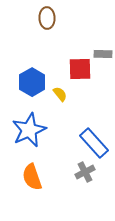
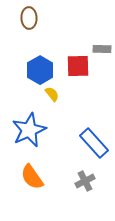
brown ellipse: moved 18 px left
gray rectangle: moved 1 px left, 5 px up
red square: moved 2 px left, 3 px up
blue hexagon: moved 8 px right, 12 px up
yellow semicircle: moved 8 px left
gray cross: moved 9 px down
orange semicircle: rotated 16 degrees counterclockwise
